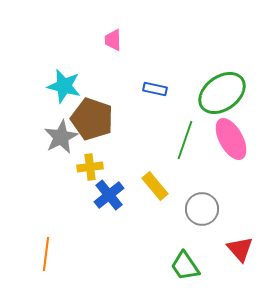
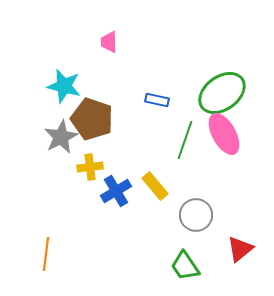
pink trapezoid: moved 4 px left, 2 px down
blue rectangle: moved 2 px right, 11 px down
pink ellipse: moved 7 px left, 5 px up
blue cross: moved 7 px right, 4 px up; rotated 8 degrees clockwise
gray circle: moved 6 px left, 6 px down
red triangle: rotated 32 degrees clockwise
